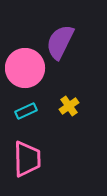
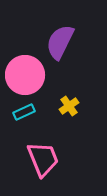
pink circle: moved 7 px down
cyan rectangle: moved 2 px left, 1 px down
pink trapezoid: moved 16 px right; rotated 21 degrees counterclockwise
